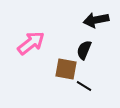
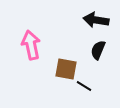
black arrow: rotated 20 degrees clockwise
pink arrow: moved 2 px down; rotated 64 degrees counterclockwise
black semicircle: moved 14 px right
